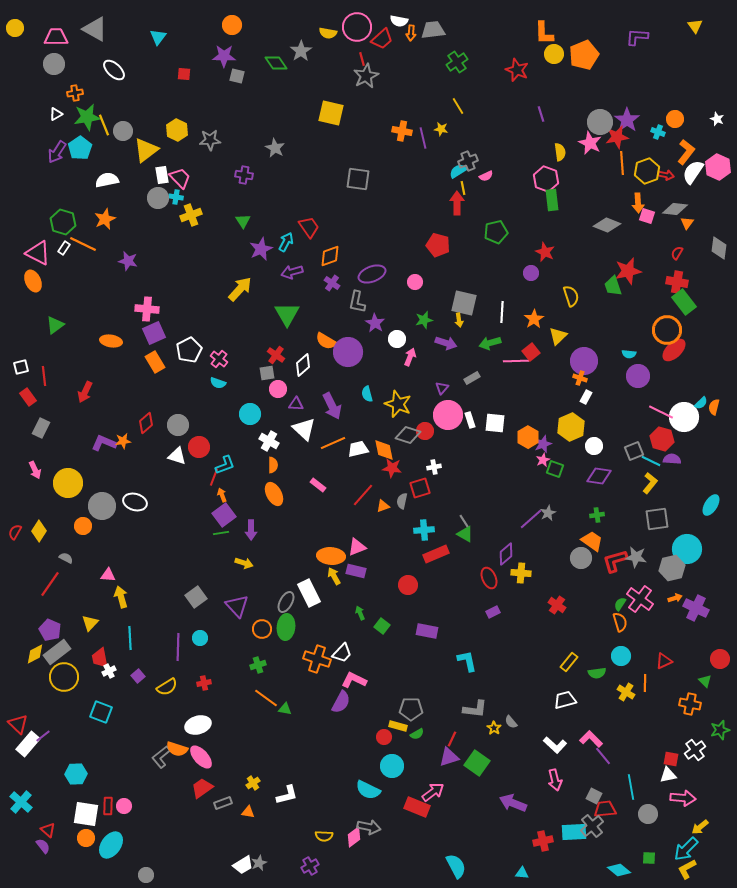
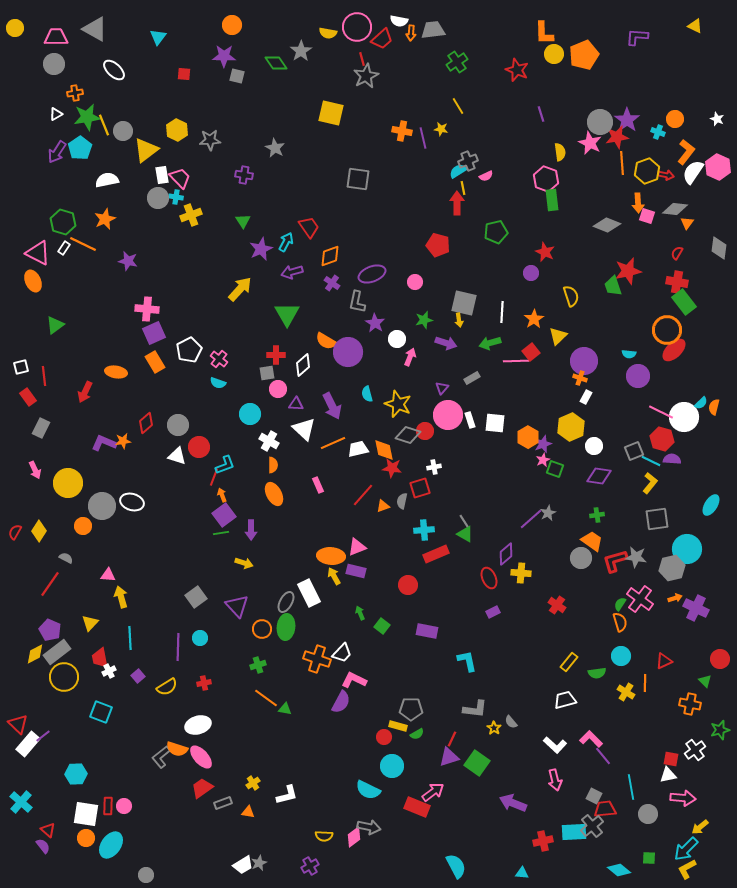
yellow triangle at (695, 26): rotated 28 degrees counterclockwise
orange ellipse at (111, 341): moved 5 px right, 31 px down
red cross at (276, 355): rotated 36 degrees counterclockwise
pink rectangle at (318, 485): rotated 28 degrees clockwise
white ellipse at (135, 502): moved 3 px left
